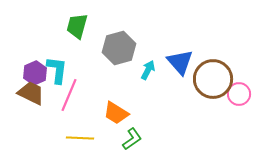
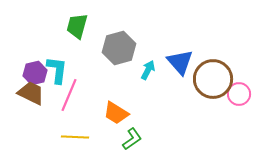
purple hexagon: rotated 10 degrees clockwise
yellow line: moved 5 px left, 1 px up
